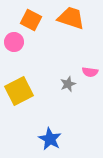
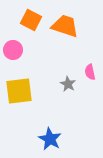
orange trapezoid: moved 6 px left, 8 px down
pink circle: moved 1 px left, 8 px down
pink semicircle: rotated 70 degrees clockwise
gray star: rotated 21 degrees counterclockwise
yellow square: rotated 20 degrees clockwise
